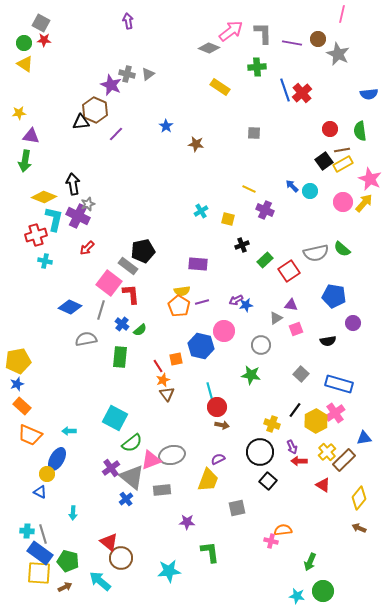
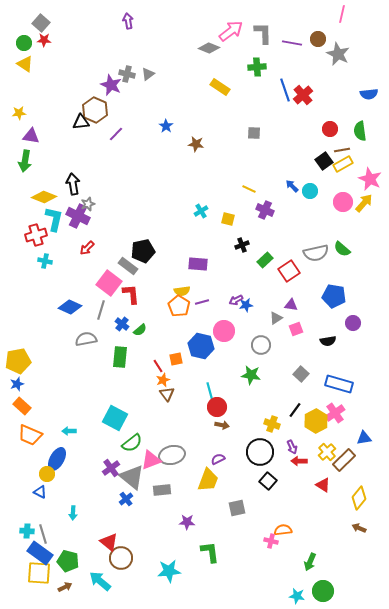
gray square at (41, 23): rotated 12 degrees clockwise
red cross at (302, 93): moved 1 px right, 2 px down
